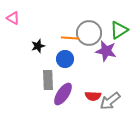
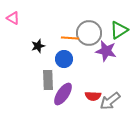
blue circle: moved 1 px left
